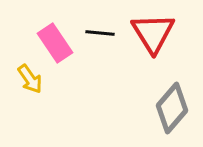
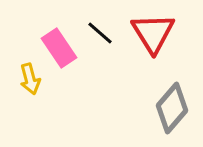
black line: rotated 36 degrees clockwise
pink rectangle: moved 4 px right, 5 px down
yellow arrow: rotated 20 degrees clockwise
